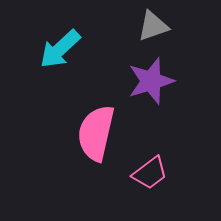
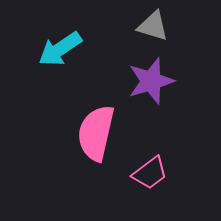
gray triangle: rotated 36 degrees clockwise
cyan arrow: rotated 9 degrees clockwise
